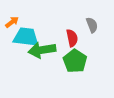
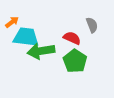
red semicircle: rotated 54 degrees counterclockwise
green arrow: moved 1 px left, 1 px down
